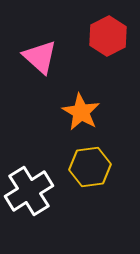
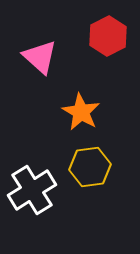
white cross: moved 3 px right, 1 px up
